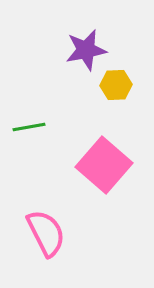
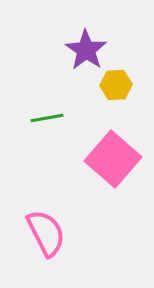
purple star: rotated 27 degrees counterclockwise
green line: moved 18 px right, 9 px up
pink square: moved 9 px right, 6 px up
